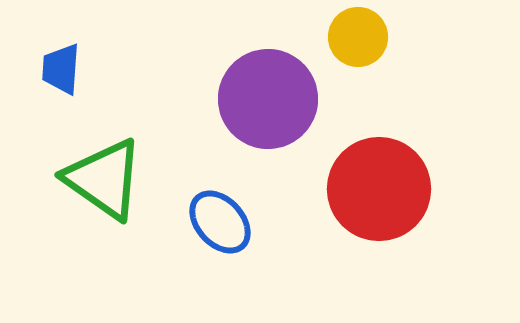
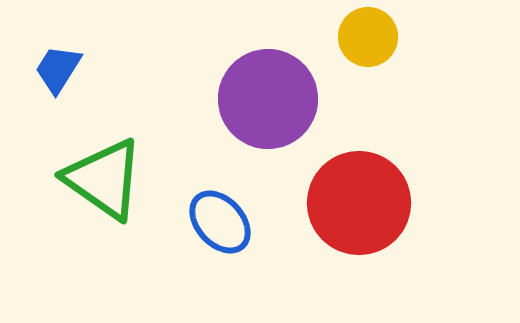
yellow circle: moved 10 px right
blue trapezoid: moved 3 px left; rotated 28 degrees clockwise
red circle: moved 20 px left, 14 px down
